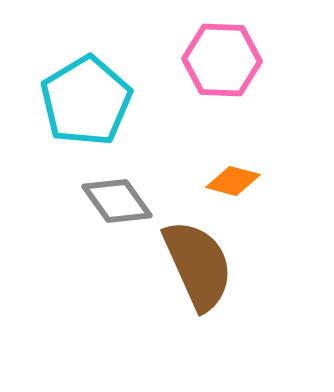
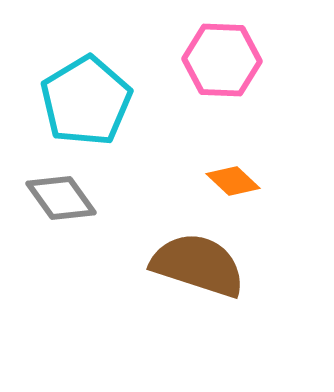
orange diamond: rotated 28 degrees clockwise
gray diamond: moved 56 px left, 3 px up
brown semicircle: rotated 48 degrees counterclockwise
